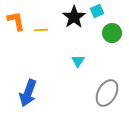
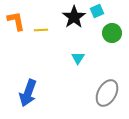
cyan triangle: moved 3 px up
